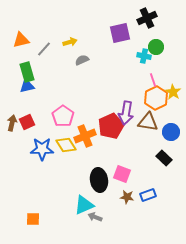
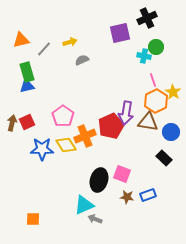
orange hexagon: moved 3 px down
black ellipse: rotated 25 degrees clockwise
gray arrow: moved 2 px down
